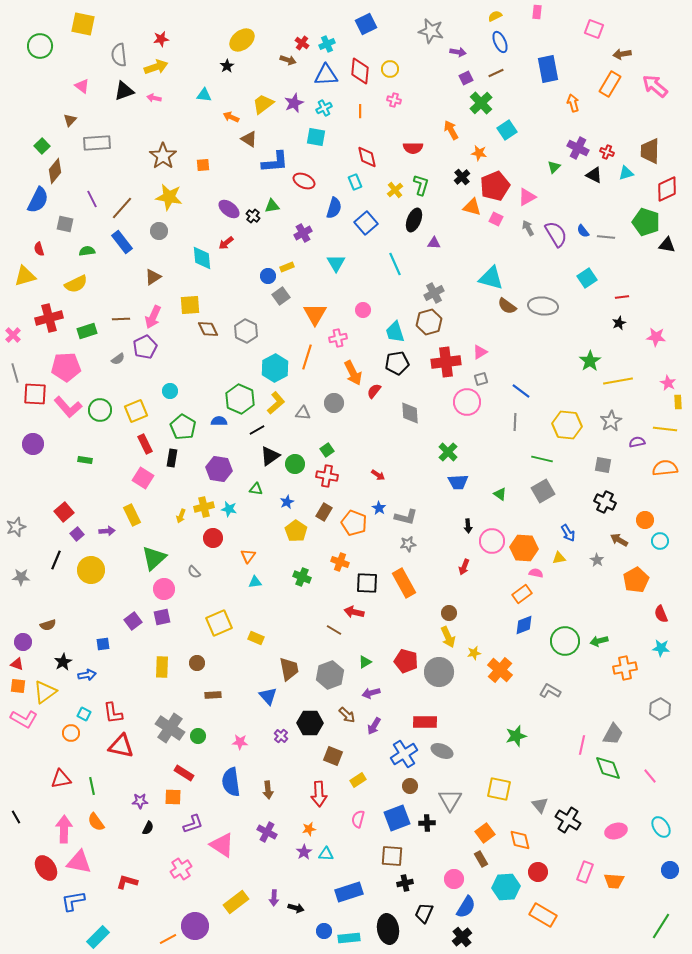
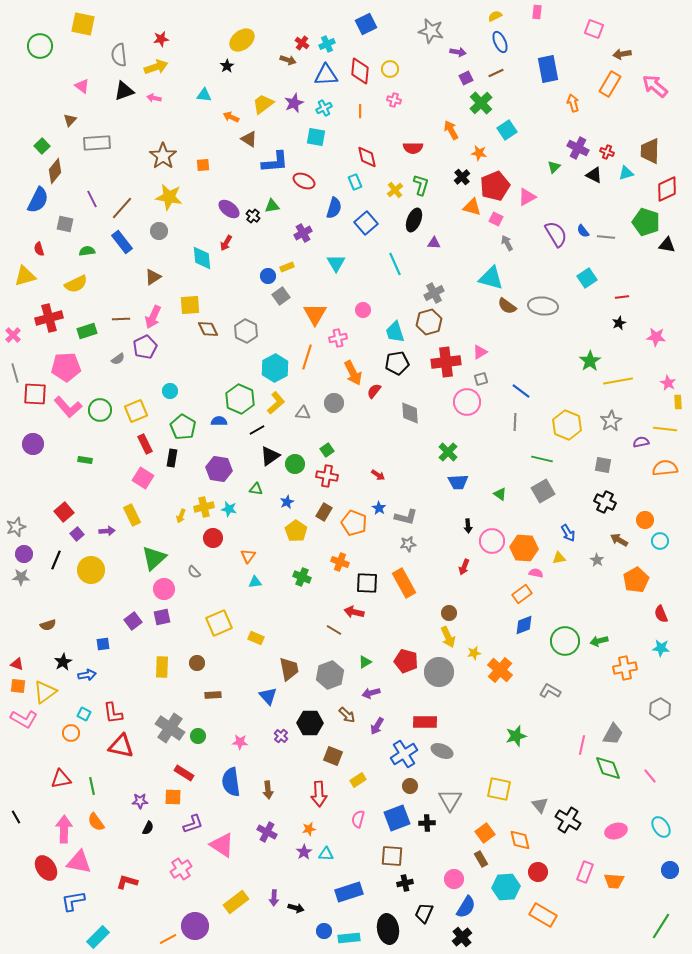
gray arrow at (528, 228): moved 21 px left, 15 px down
red arrow at (226, 243): rotated 21 degrees counterclockwise
yellow hexagon at (567, 425): rotated 16 degrees clockwise
purple semicircle at (637, 442): moved 4 px right
purple circle at (23, 642): moved 1 px right, 88 px up
purple arrow at (374, 726): moved 3 px right
